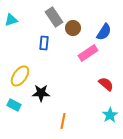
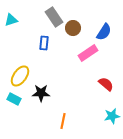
cyan rectangle: moved 6 px up
cyan star: moved 2 px right, 1 px down; rotated 21 degrees clockwise
